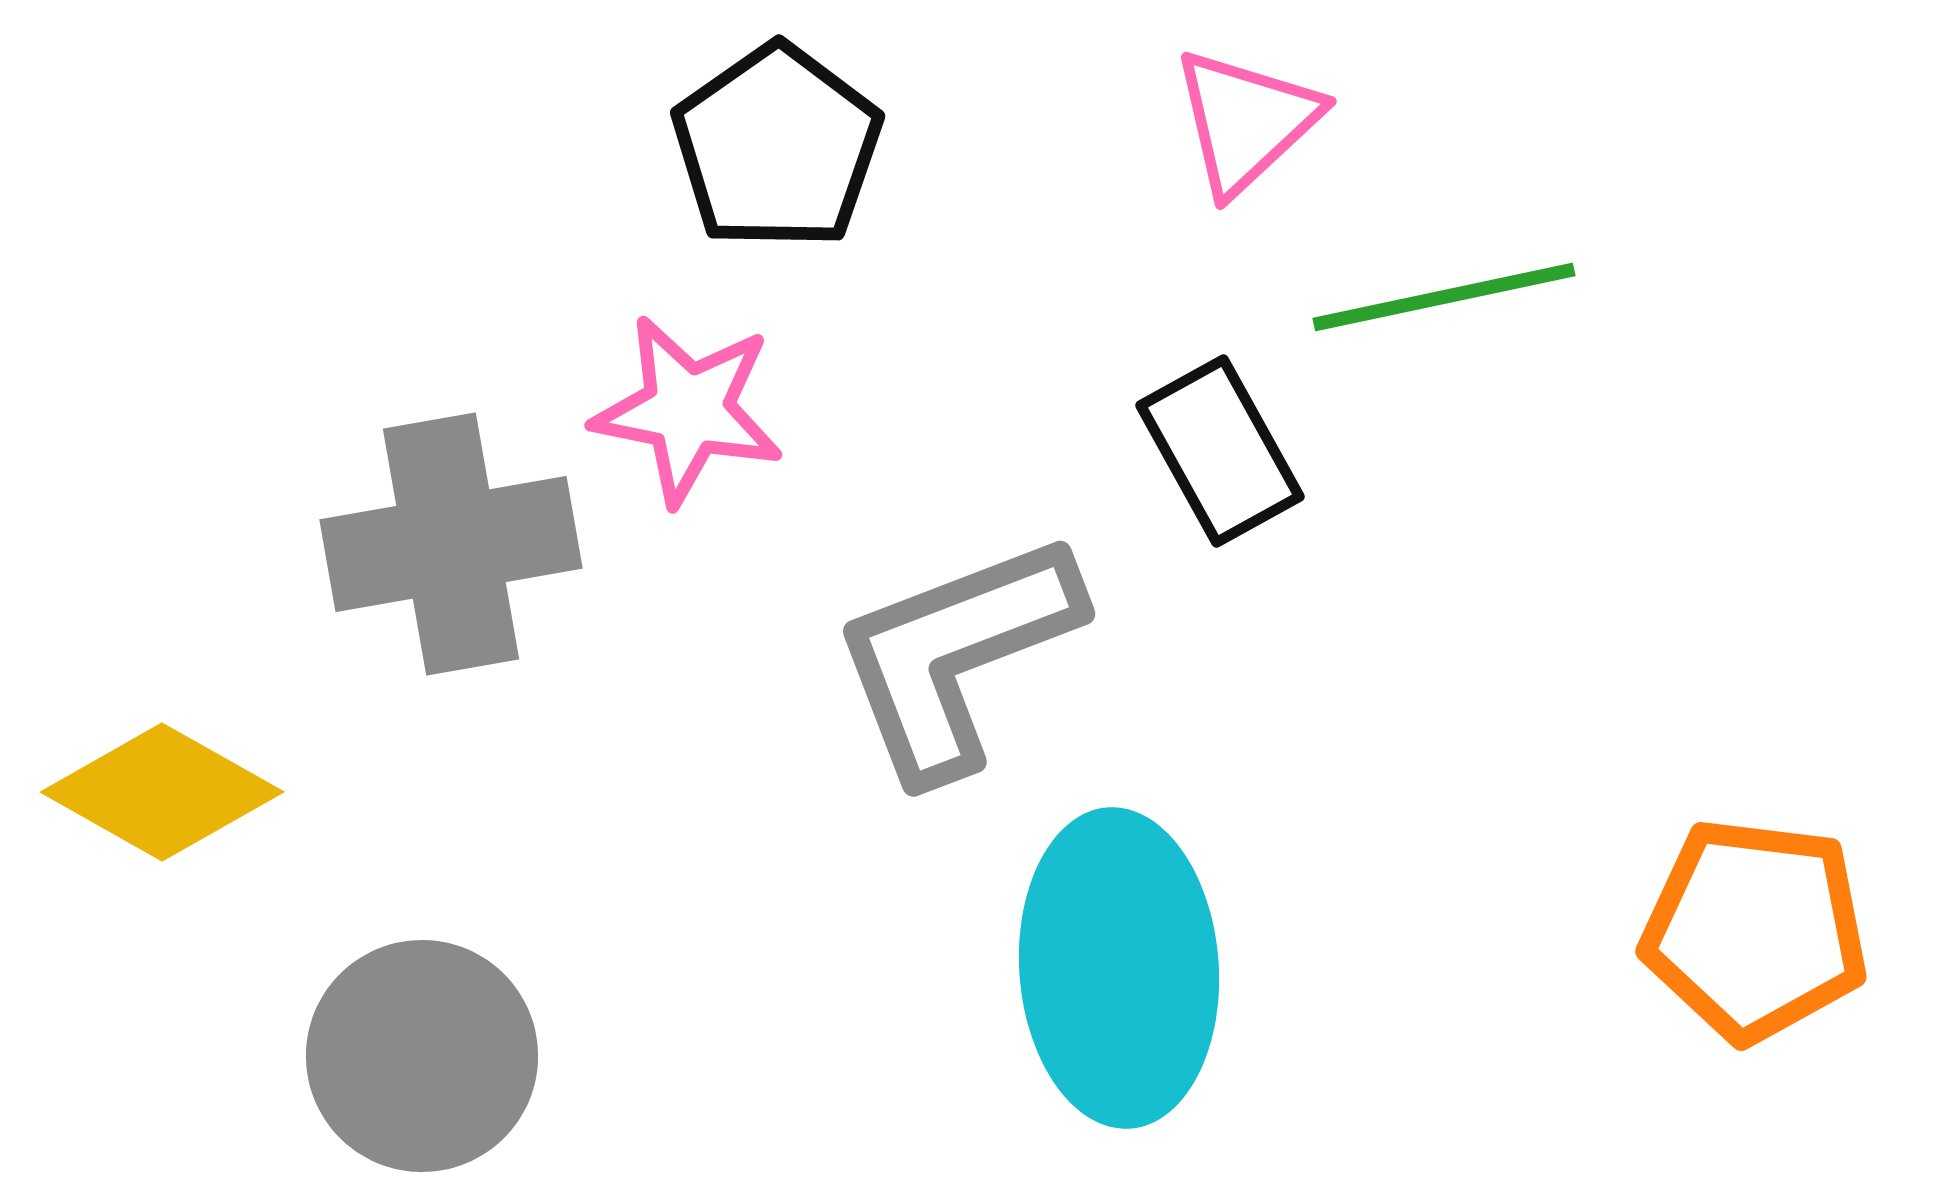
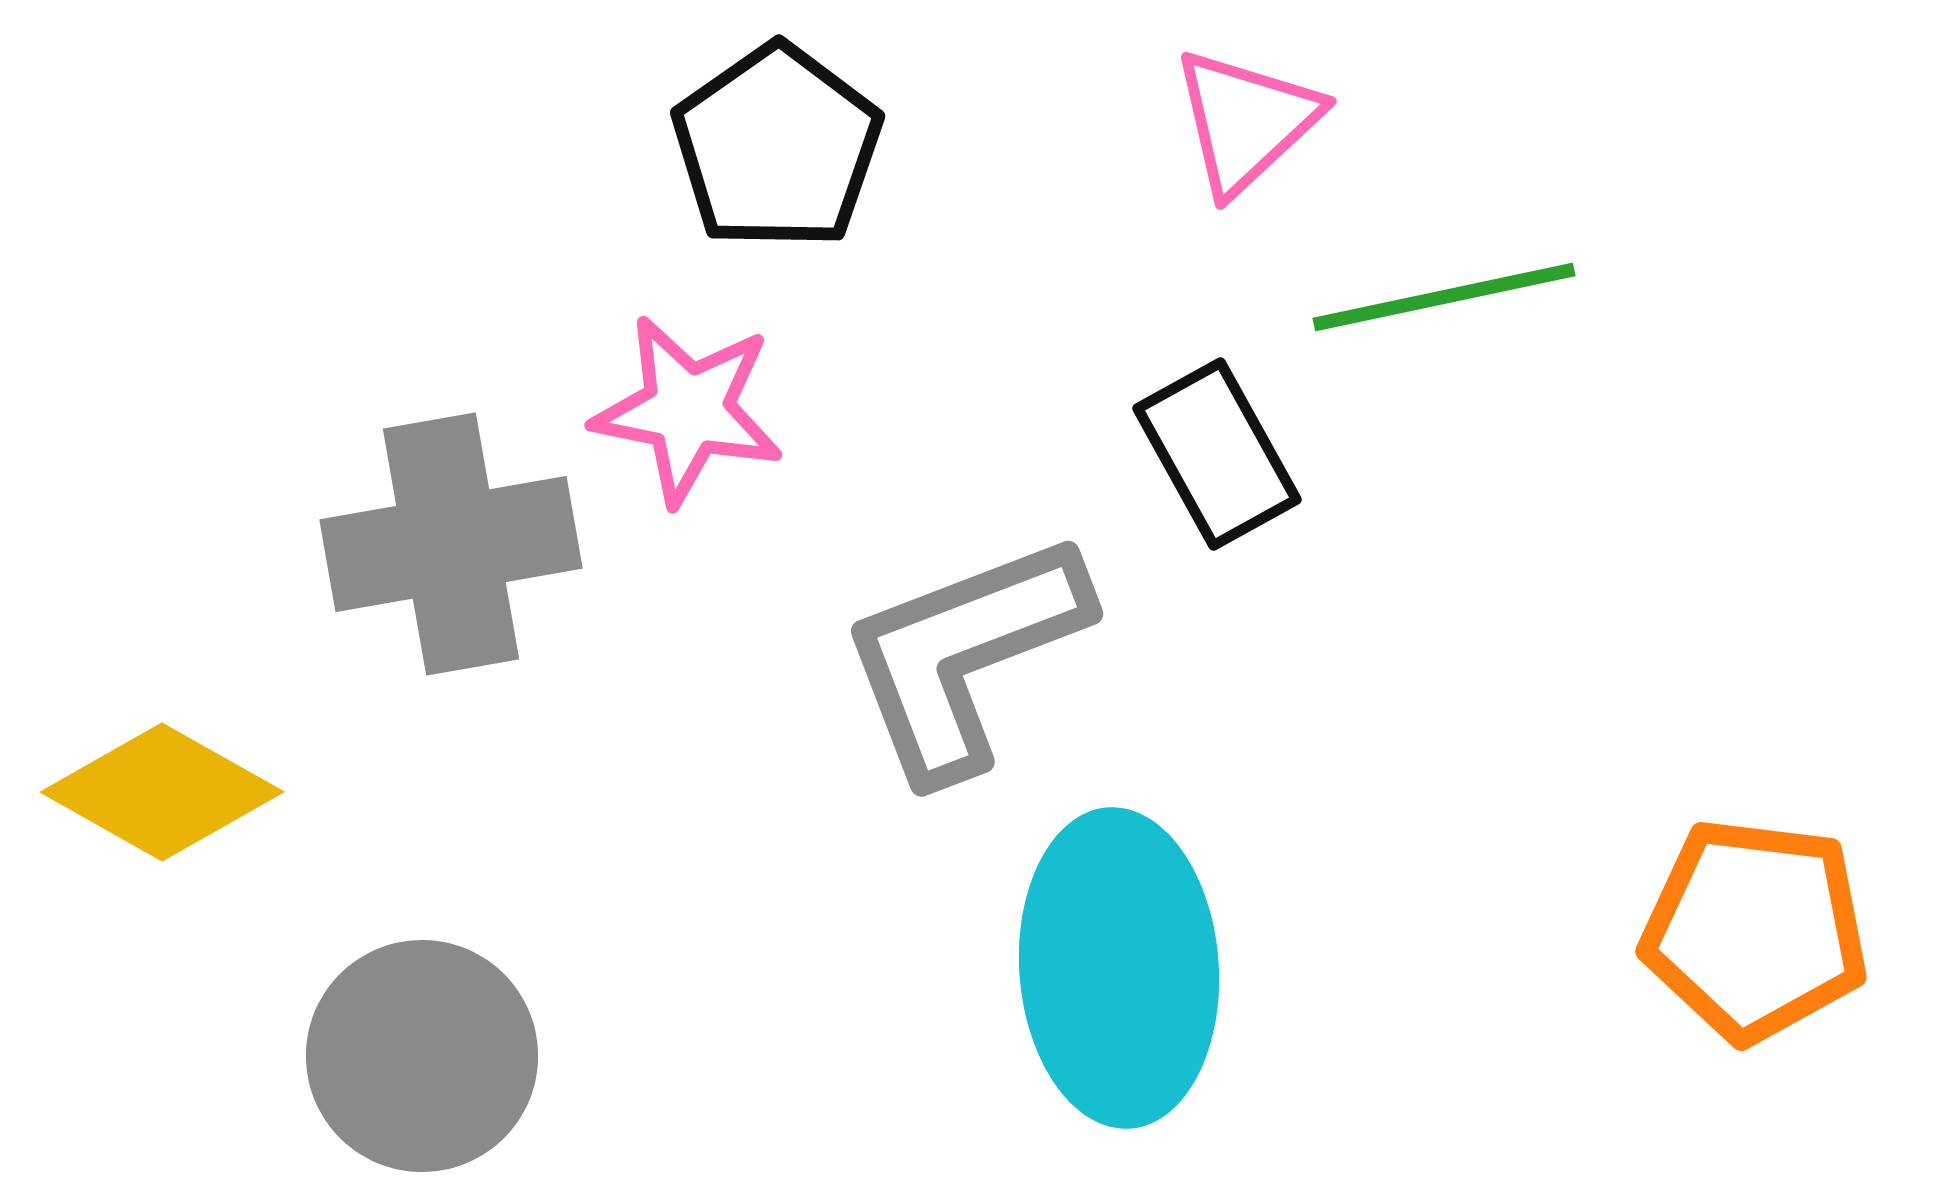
black rectangle: moved 3 px left, 3 px down
gray L-shape: moved 8 px right
